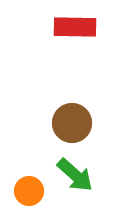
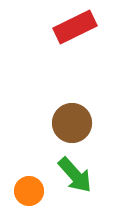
red rectangle: rotated 27 degrees counterclockwise
green arrow: rotated 6 degrees clockwise
